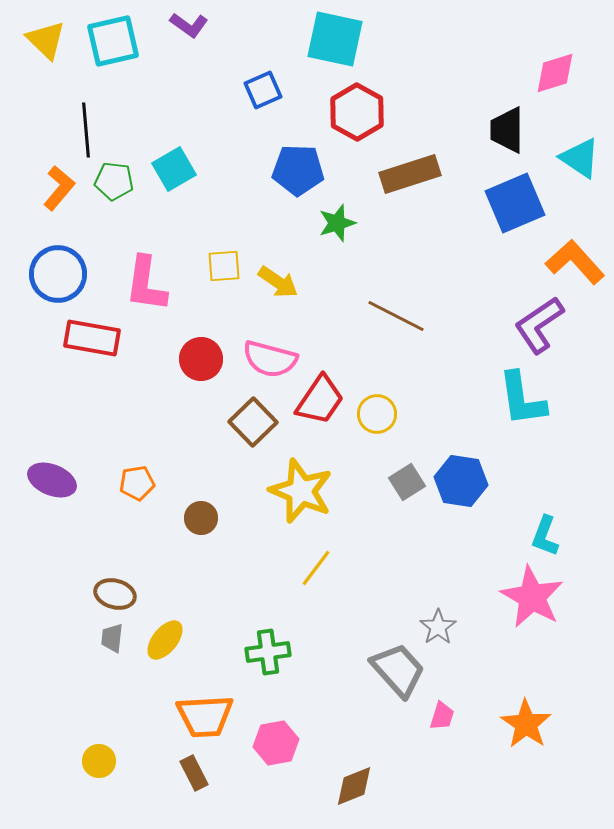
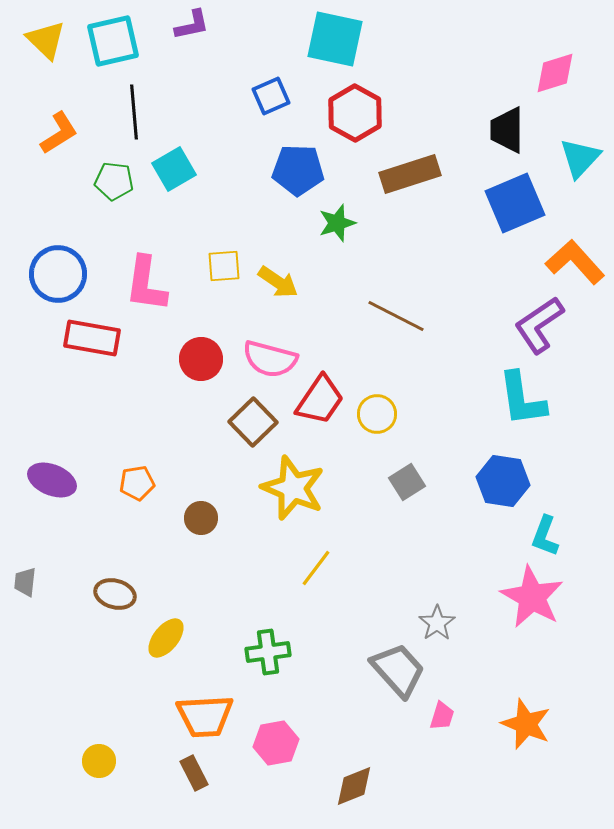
purple L-shape at (189, 25): moved 3 px right; rotated 48 degrees counterclockwise
blue square at (263, 90): moved 8 px right, 6 px down
red hexagon at (357, 112): moved 2 px left, 1 px down
black line at (86, 130): moved 48 px right, 18 px up
cyan triangle at (580, 158): rotated 39 degrees clockwise
orange L-shape at (59, 188): moved 55 px up; rotated 18 degrees clockwise
blue hexagon at (461, 481): moved 42 px right
yellow star at (301, 491): moved 8 px left, 3 px up
gray star at (438, 627): moved 1 px left, 4 px up
gray trapezoid at (112, 638): moved 87 px left, 56 px up
yellow ellipse at (165, 640): moved 1 px right, 2 px up
orange star at (526, 724): rotated 12 degrees counterclockwise
